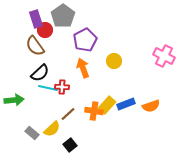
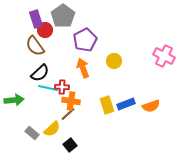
yellow rectangle: rotated 60 degrees counterclockwise
orange cross: moved 23 px left, 10 px up
